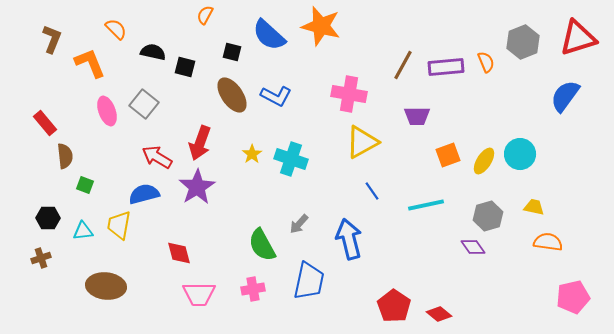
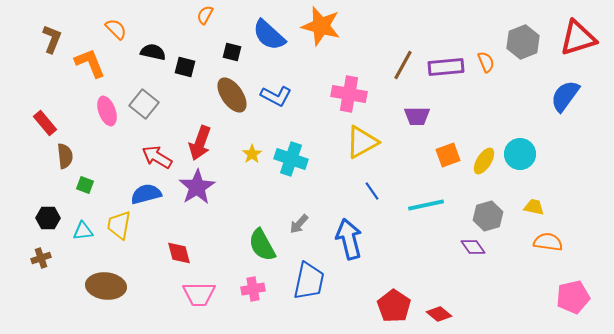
blue semicircle at (144, 194): moved 2 px right
